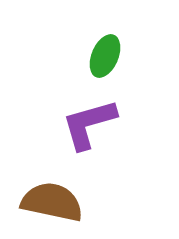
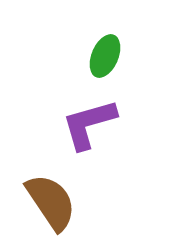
brown semicircle: moved 1 px left; rotated 44 degrees clockwise
